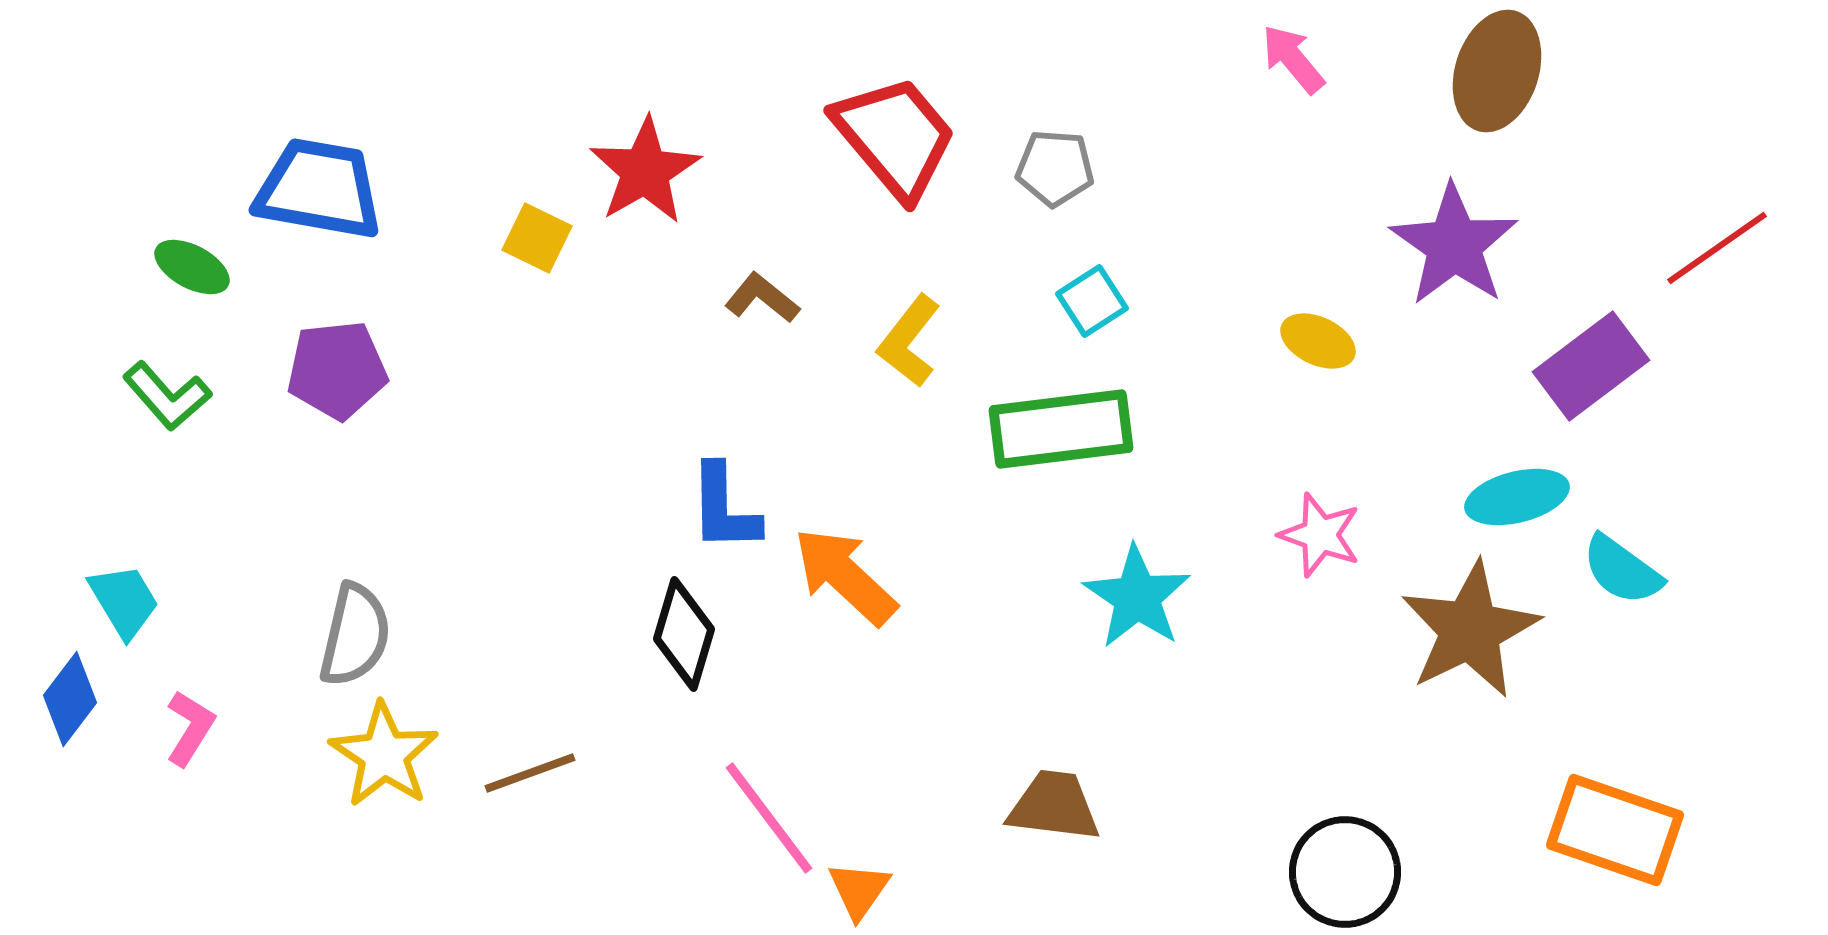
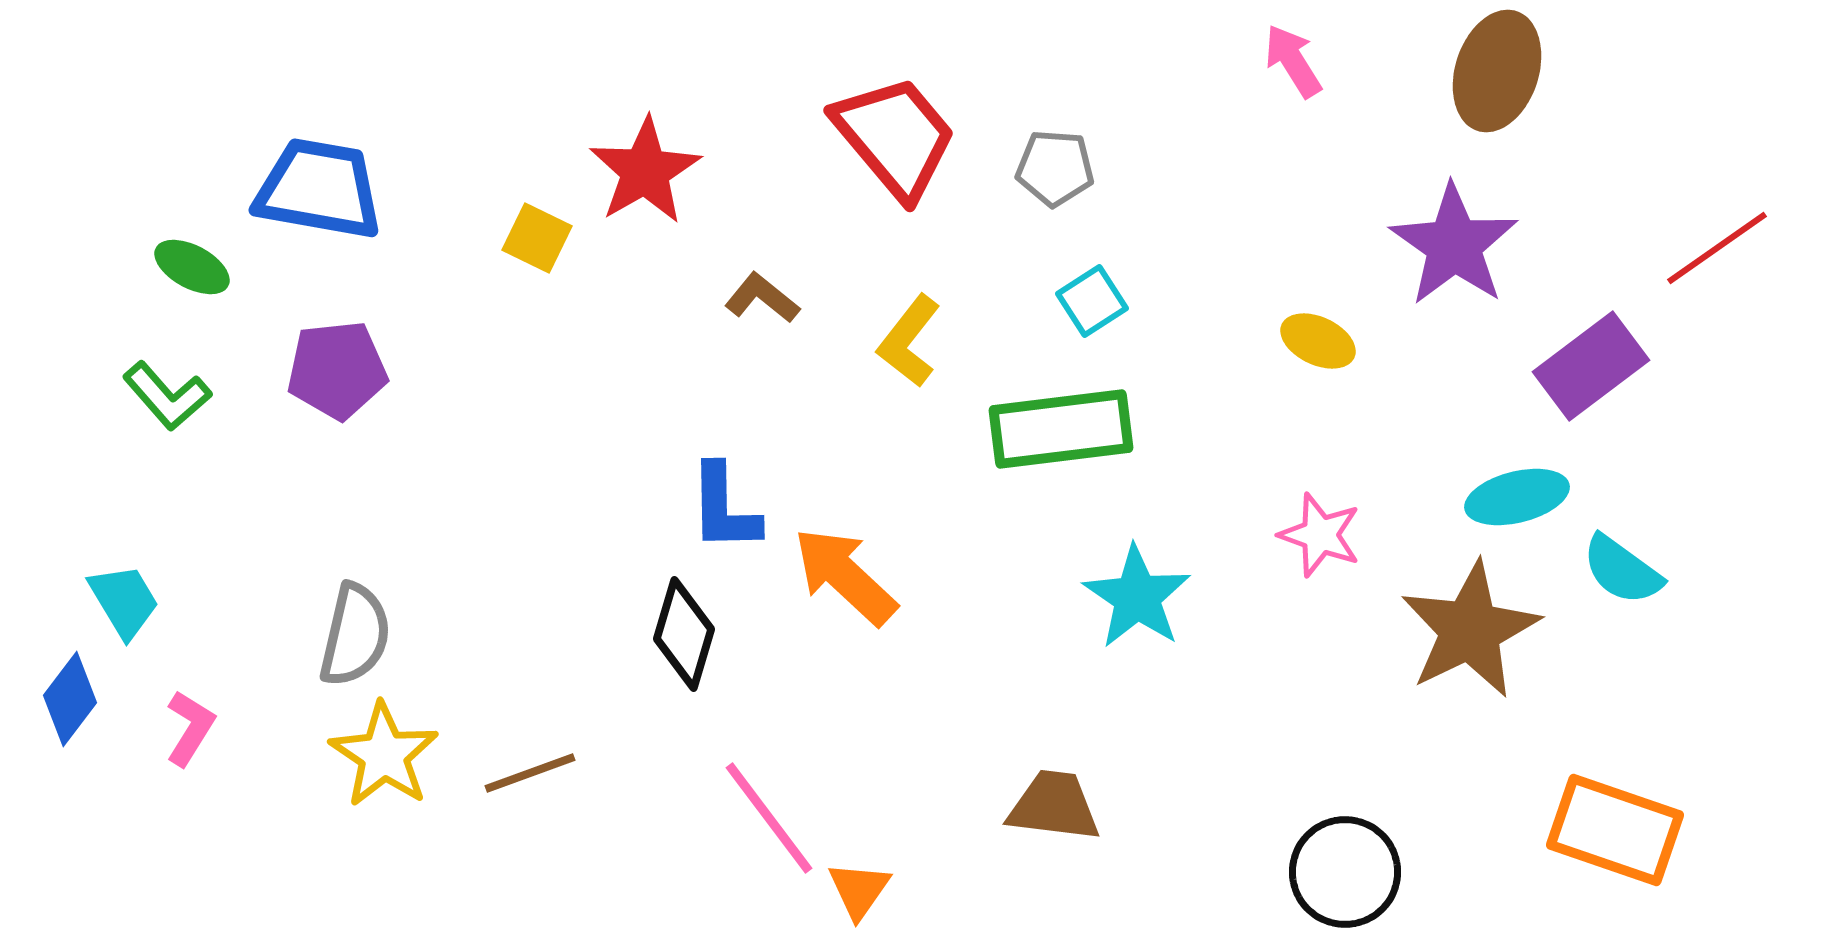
pink arrow: moved 2 px down; rotated 8 degrees clockwise
